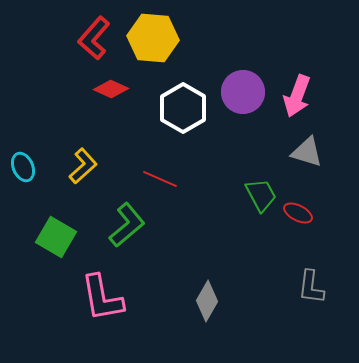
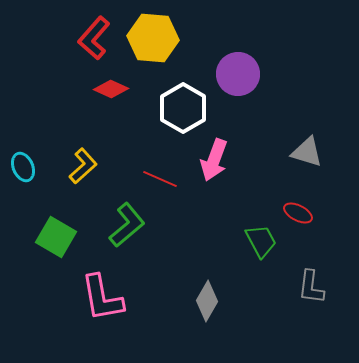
purple circle: moved 5 px left, 18 px up
pink arrow: moved 83 px left, 64 px down
green trapezoid: moved 46 px down
